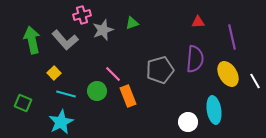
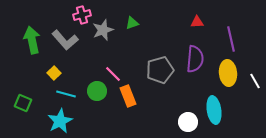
red triangle: moved 1 px left
purple line: moved 1 px left, 2 px down
yellow ellipse: moved 1 px up; rotated 25 degrees clockwise
cyan star: moved 1 px left, 1 px up
